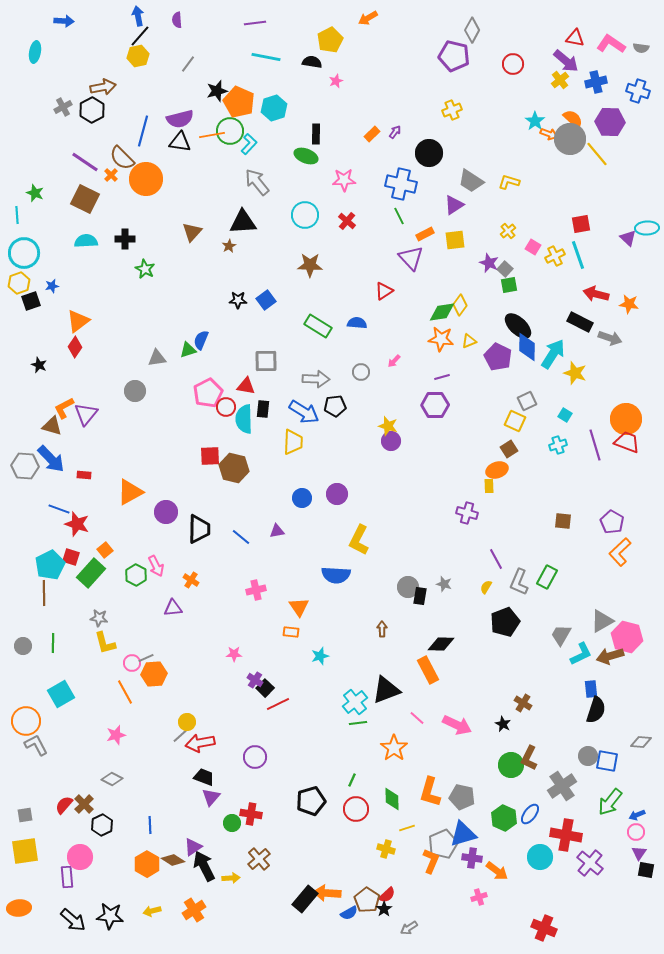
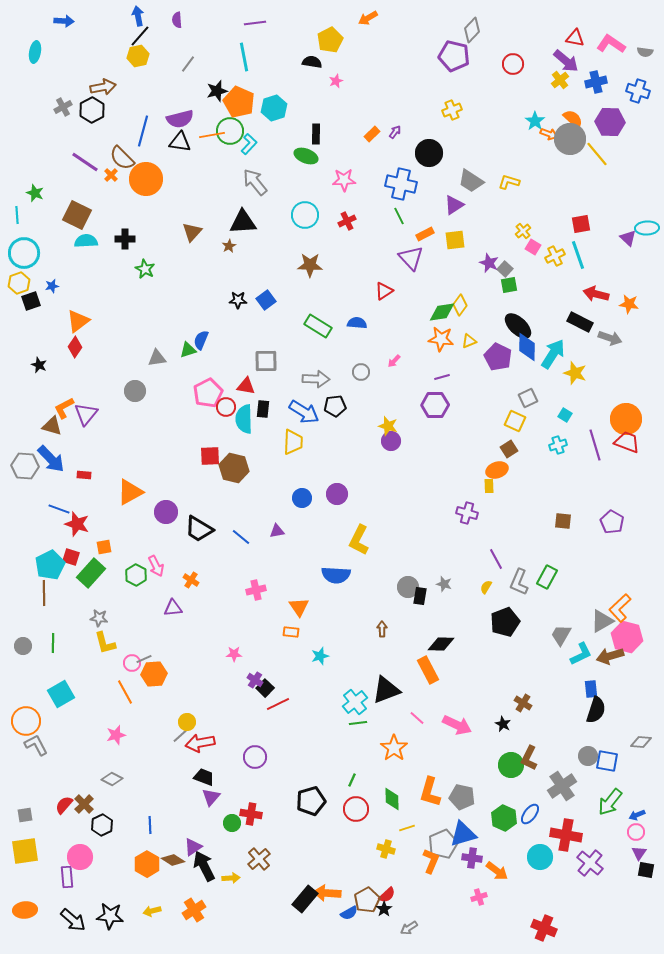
gray diamond at (472, 30): rotated 15 degrees clockwise
gray semicircle at (641, 48): moved 4 px right, 4 px down
cyan line at (266, 57): moved 22 px left; rotated 68 degrees clockwise
gray arrow at (257, 182): moved 2 px left
brown square at (85, 199): moved 8 px left, 16 px down
red cross at (347, 221): rotated 24 degrees clockwise
yellow cross at (508, 231): moved 15 px right
gray square at (527, 401): moved 1 px right, 3 px up
black trapezoid at (199, 529): rotated 120 degrees clockwise
orange square at (105, 550): moved 1 px left, 3 px up; rotated 28 degrees clockwise
orange L-shape at (620, 552): moved 56 px down
gray line at (146, 658): moved 2 px left, 1 px down
brown pentagon at (367, 900): rotated 10 degrees clockwise
orange ellipse at (19, 908): moved 6 px right, 2 px down
